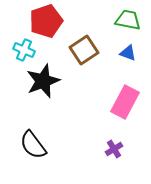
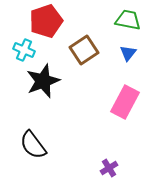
blue triangle: rotated 48 degrees clockwise
purple cross: moved 5 px left, 19 px down
